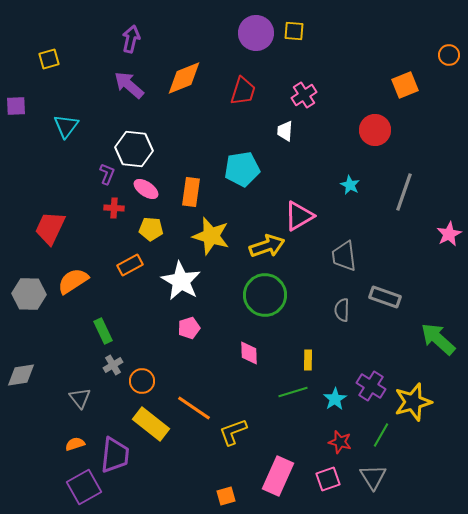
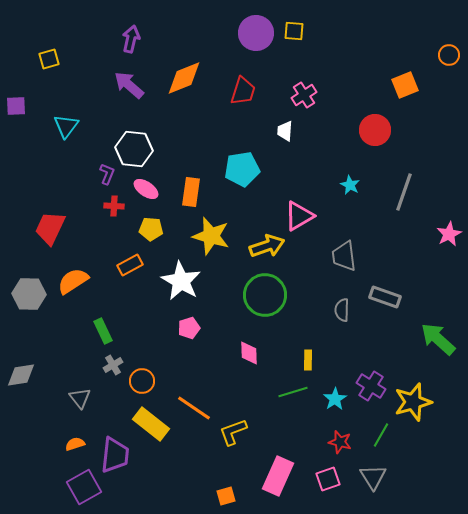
red cross at (114, 208): moved 2 px up
